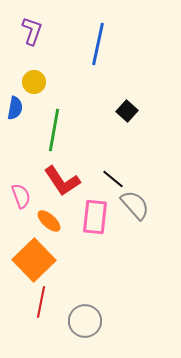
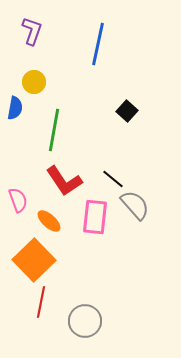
red L-shape: moved 2 px right
pink semicircle: moved 3 px left, 4 px down
